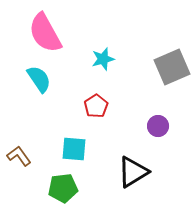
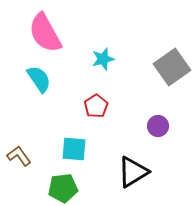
gray square: rotated 12 degrees counterclockwise
